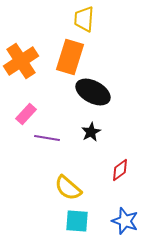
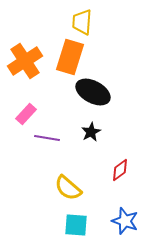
yellow trapezoid: moved 2 px left, 3 px down
orange cross: moved 4 px right
cyan square: moved 1 px left, 4 px down
